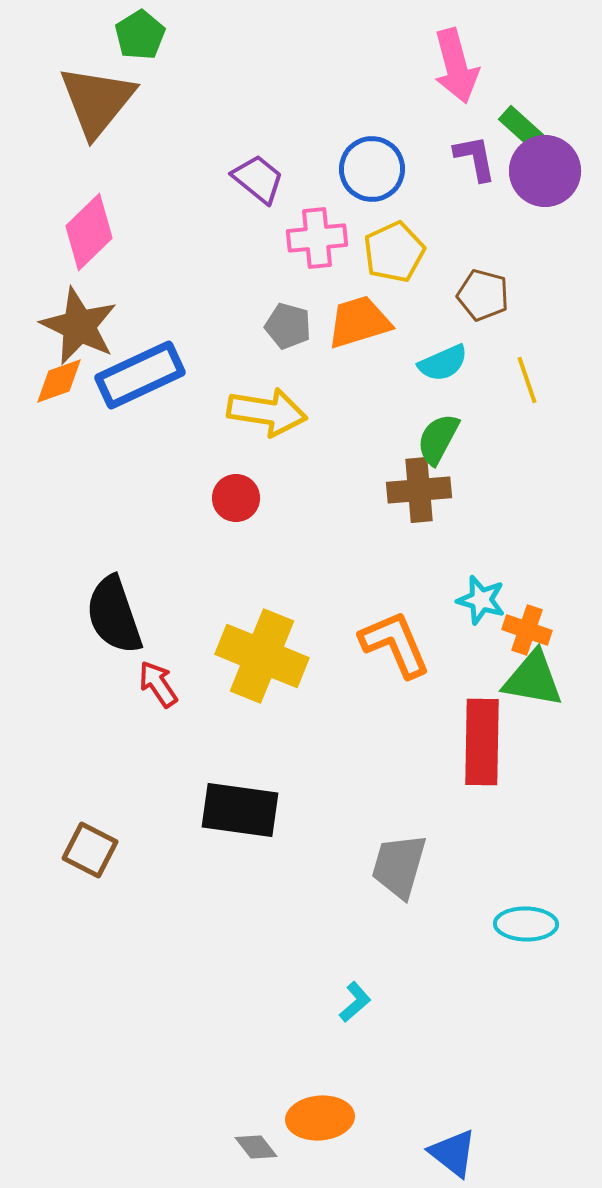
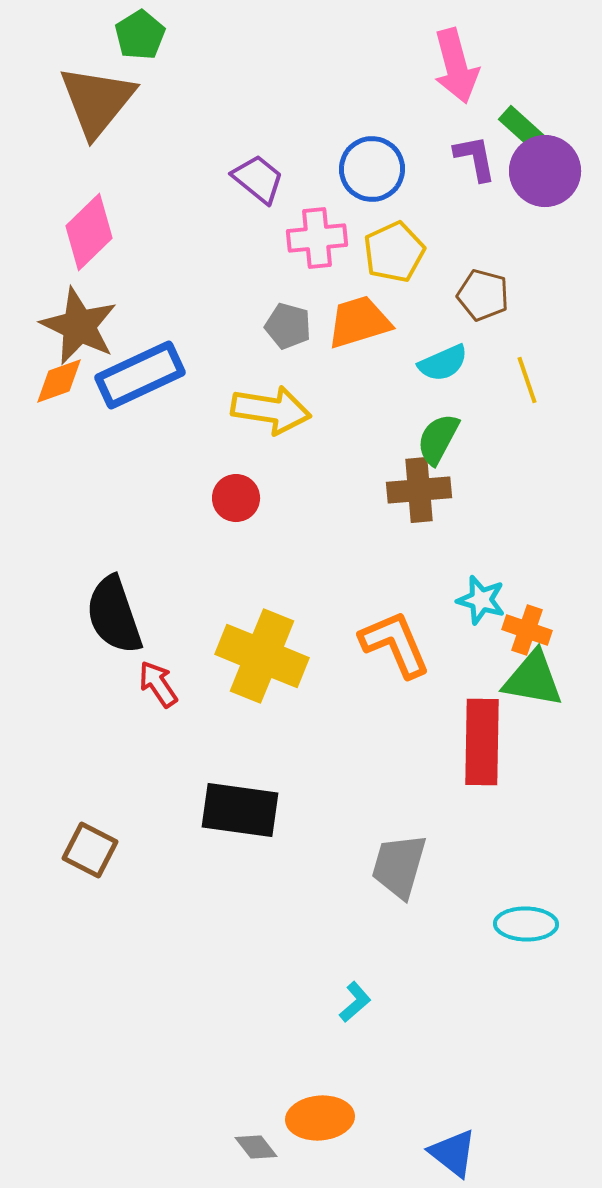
yellow arrow: moved 4 px right, 2 px up
